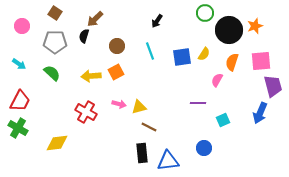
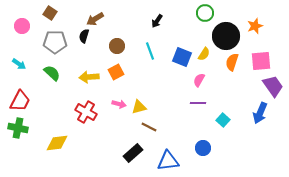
brown square: moved 5 px left
brown arrow: rotated 12 degrees clockwise
black circle: moved 3 px left, 6 px down
blue square: rotated 30 degrees clockwise
yellow arrow: moved 2 px left, 1 px down
pink semicircle: moved 18 px left
purple trapezoid: rotated 20 degrees counterclockwise
cyan square: rotated 24 degrees counterclockwise
green cross: rotated 18 degrees counterclockwise
blue circle: moved 1 px left
black rectangle: moved 9 px left; rotated 54 degrees clockwise
